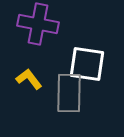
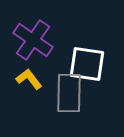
purple cross: moved 5 px left, 16 px down; rotated 24 degrees clockwise
